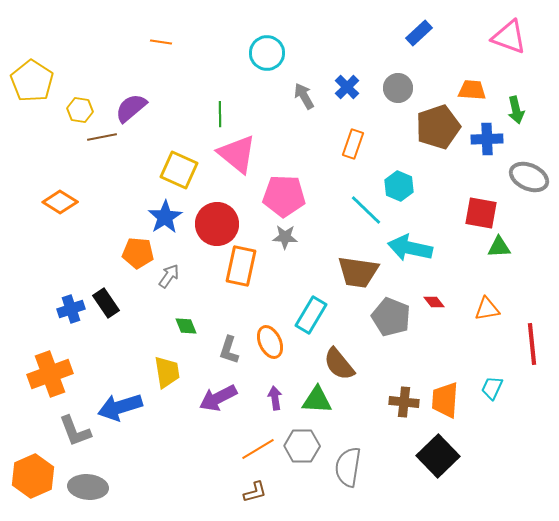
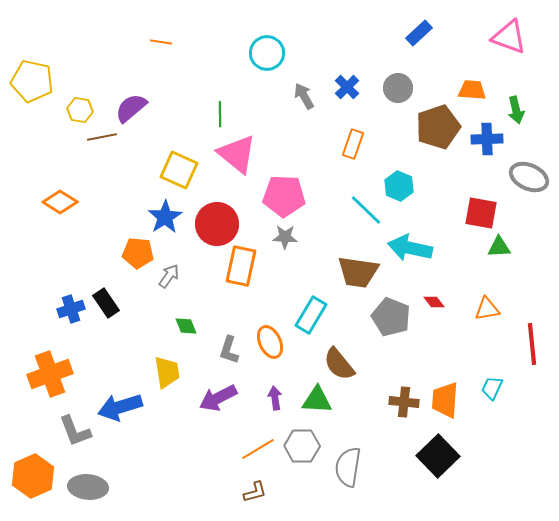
yellow pentagon at (32, 81): rotated 21 degrees counterclockwise
